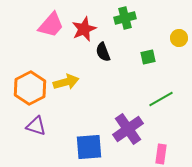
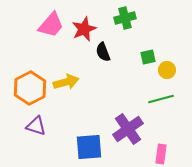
yellow circle: moved 12 px left, 32 px down
green line: rotated 15 degrees clockwise
